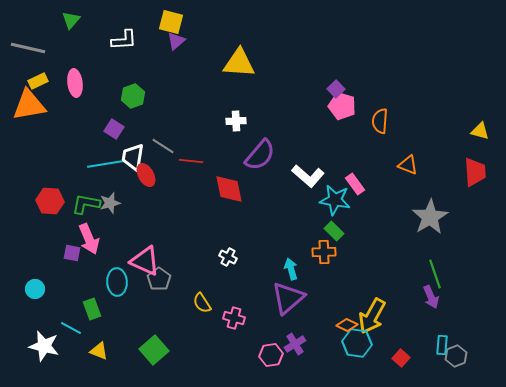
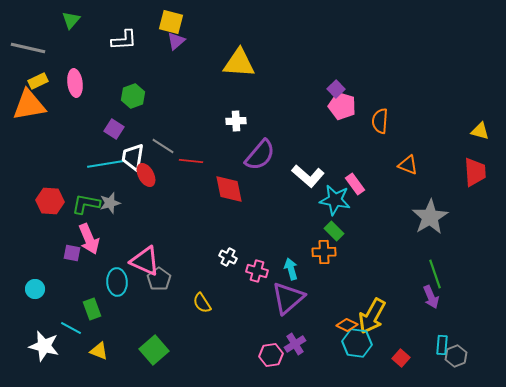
pink cross at (234, 318): moved 23 px right, 47 px up
